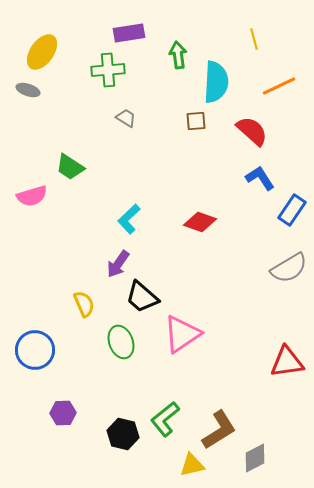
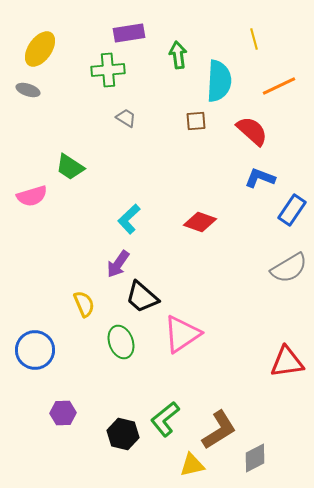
yellow ellipse: moved 2 px left, 3 px up
cyan semicircle: moved 3 px right, 1 px up
blue L-shape: rotated 36 degrees counterclockwise
